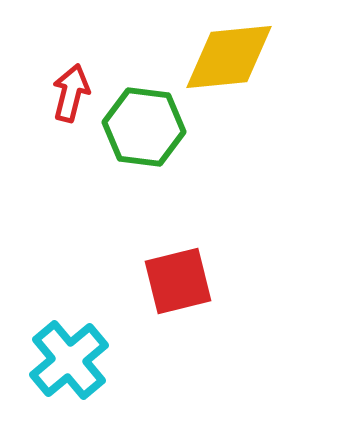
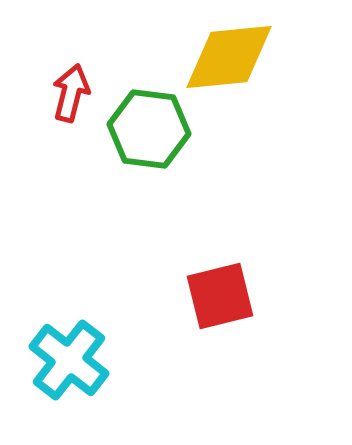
green hexagon: moved 5 px right, 2 px down
red square: moved 42 px right, 15 px down
cyan cross: rotated 12 degrees counterclockwise
